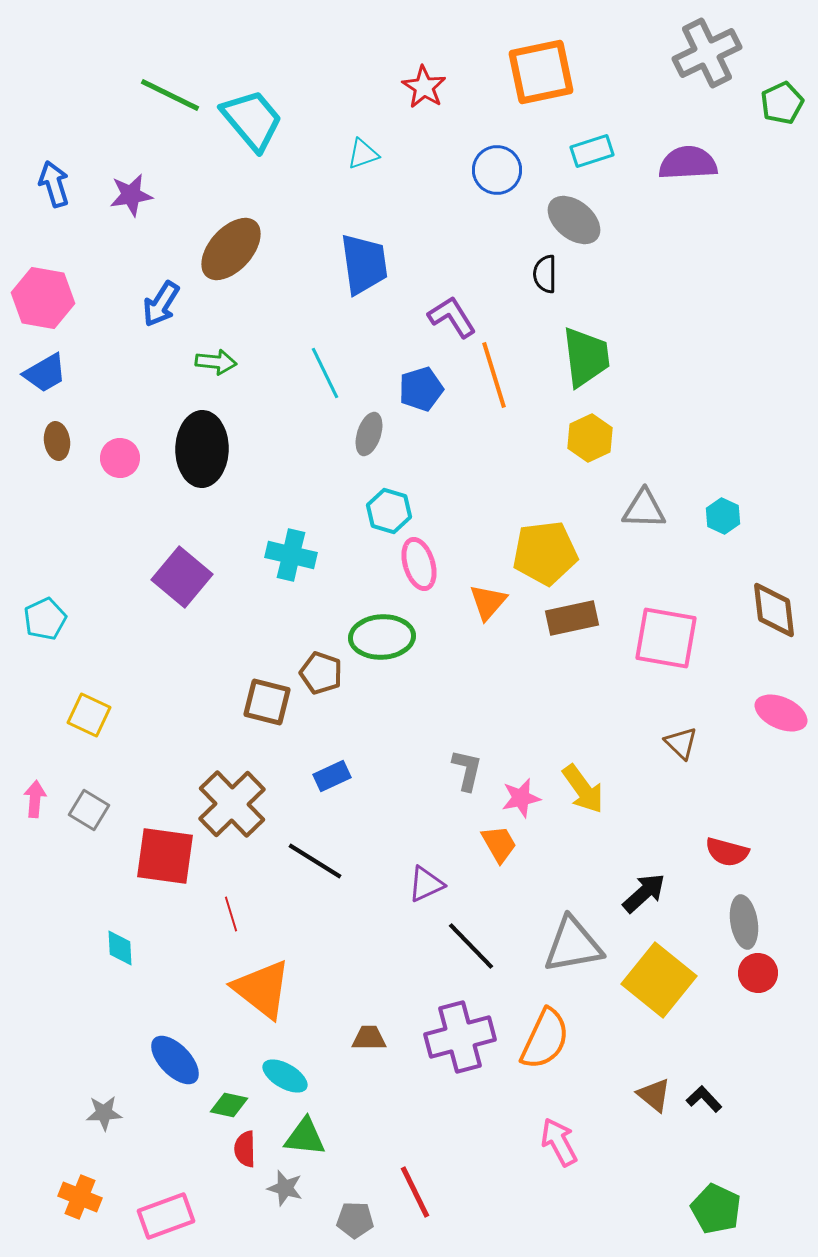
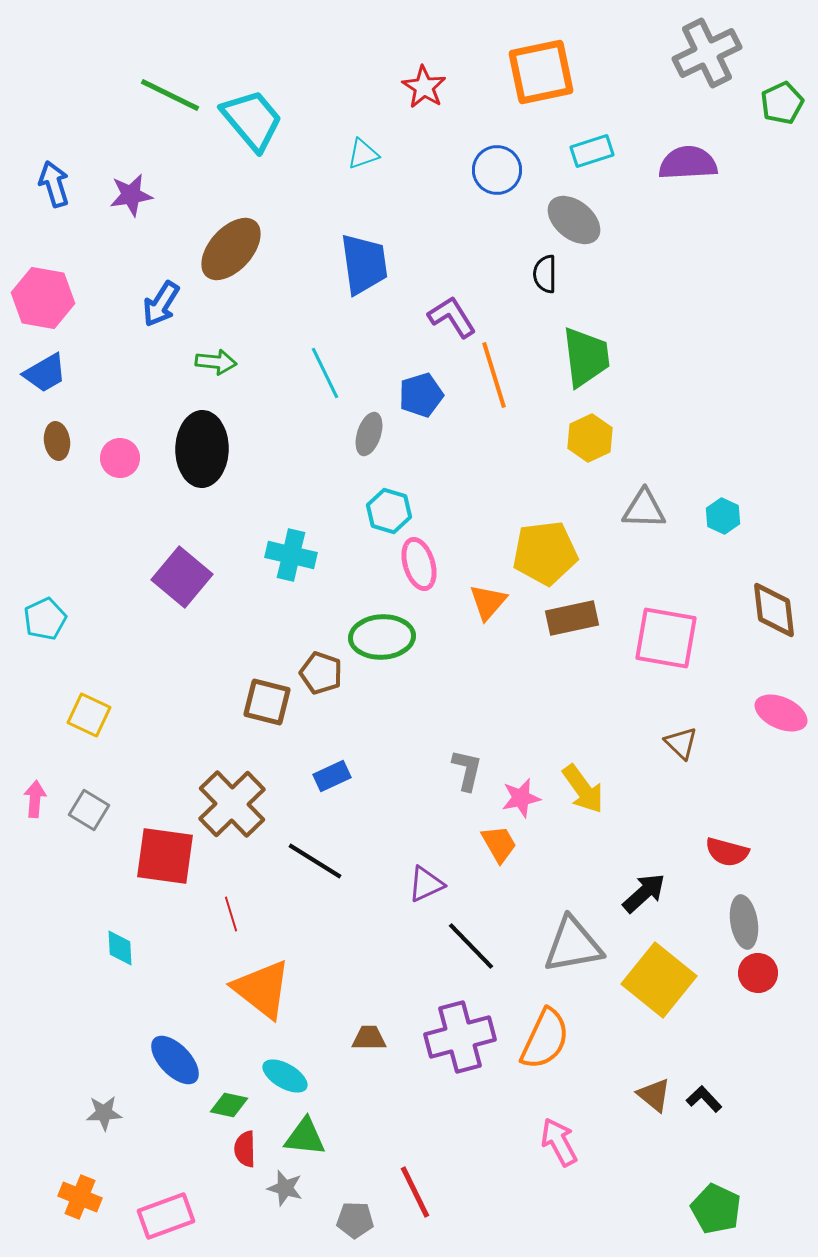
blue pentagon at (421, 389): moved 6 px down
